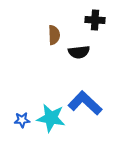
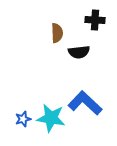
brown semicircle: moved 3 px right, 2 px up
blue star: moved 1 px right, 1 px up; rotated 14 degrees counterclockwise
